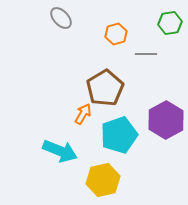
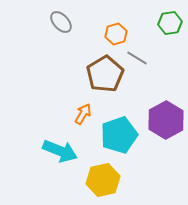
gray ellipse: moved 4 px down
gray line: moved 9 px left, 4 px down; rotated 30 degrees clockwise
brown pentagon: moved 14 px up
